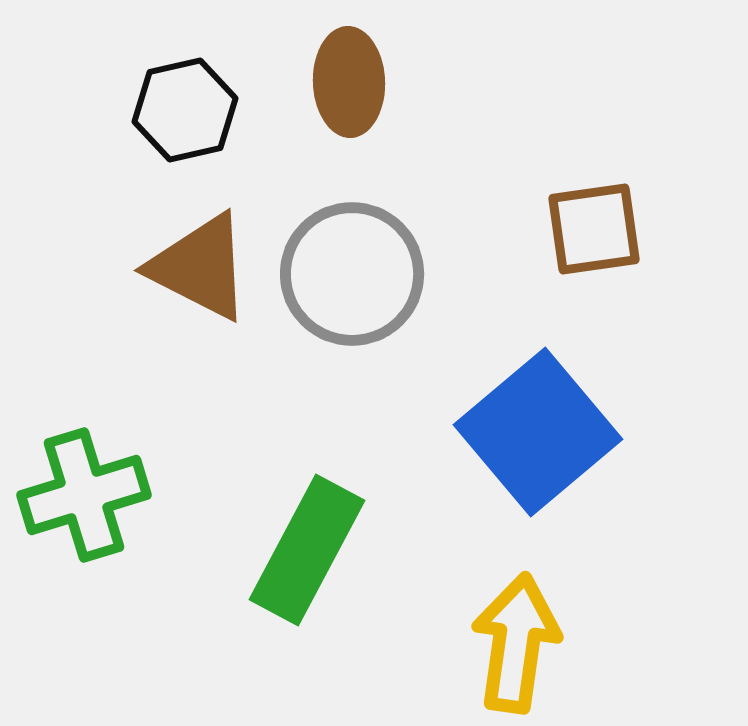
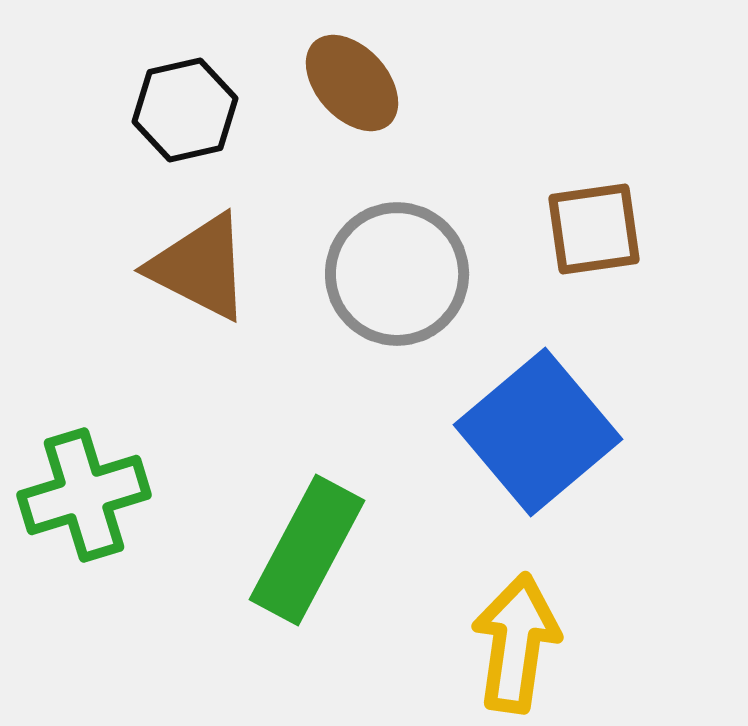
brown ellipse: moved 3 px right, 1 px down; rotated 40 degrees counterclockwise
gray circle: moved 45 px right
